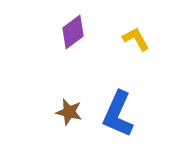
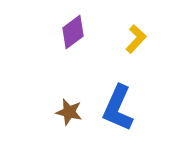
yellow L-shape: rotated 72 degrees clockwise
blue L-shape: moved 6 px up
